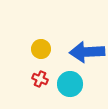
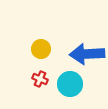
blue arrow: moved 2 px down
